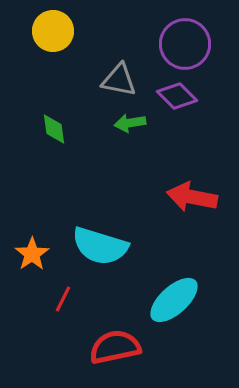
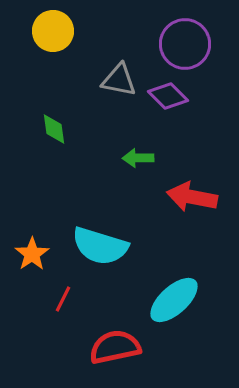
purple diamond: moved 9 px left
green arrow: moved 8 px right, 35 px down; rotated 8 degrees clockwise
